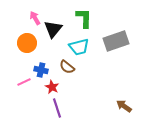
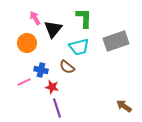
red star: rotated 16 degrees counterclockwise
